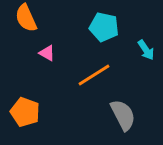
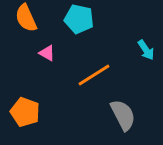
cyan pentagon: moved 25 px left, 8 px up
